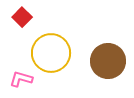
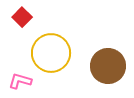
brown circle: moved 5 px down
pink L-shape: moved 1 px left, 2 px down
